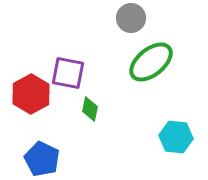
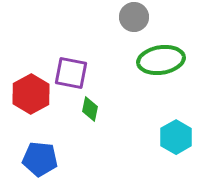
gray circle: moved 3 px right, 1 px up
green ellipse: moved 10 px right, 2 px up; rotated 30 degrees clockwise
purple square: moved 3 px right
cyan hexagon: rotated 24 degrees clockwise
blue pentagon: moved 2 px left; rotated 20 degrees counterclockwise
